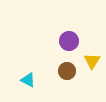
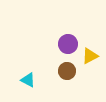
purple circle: moved 1 px left, 3 px down
yellow triangle: moved 2 px left, 5 px up; rotated 30 degrees clockwise
